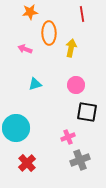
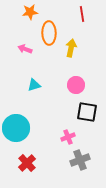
cyan triangle: moved 1 px left, 1 px down
